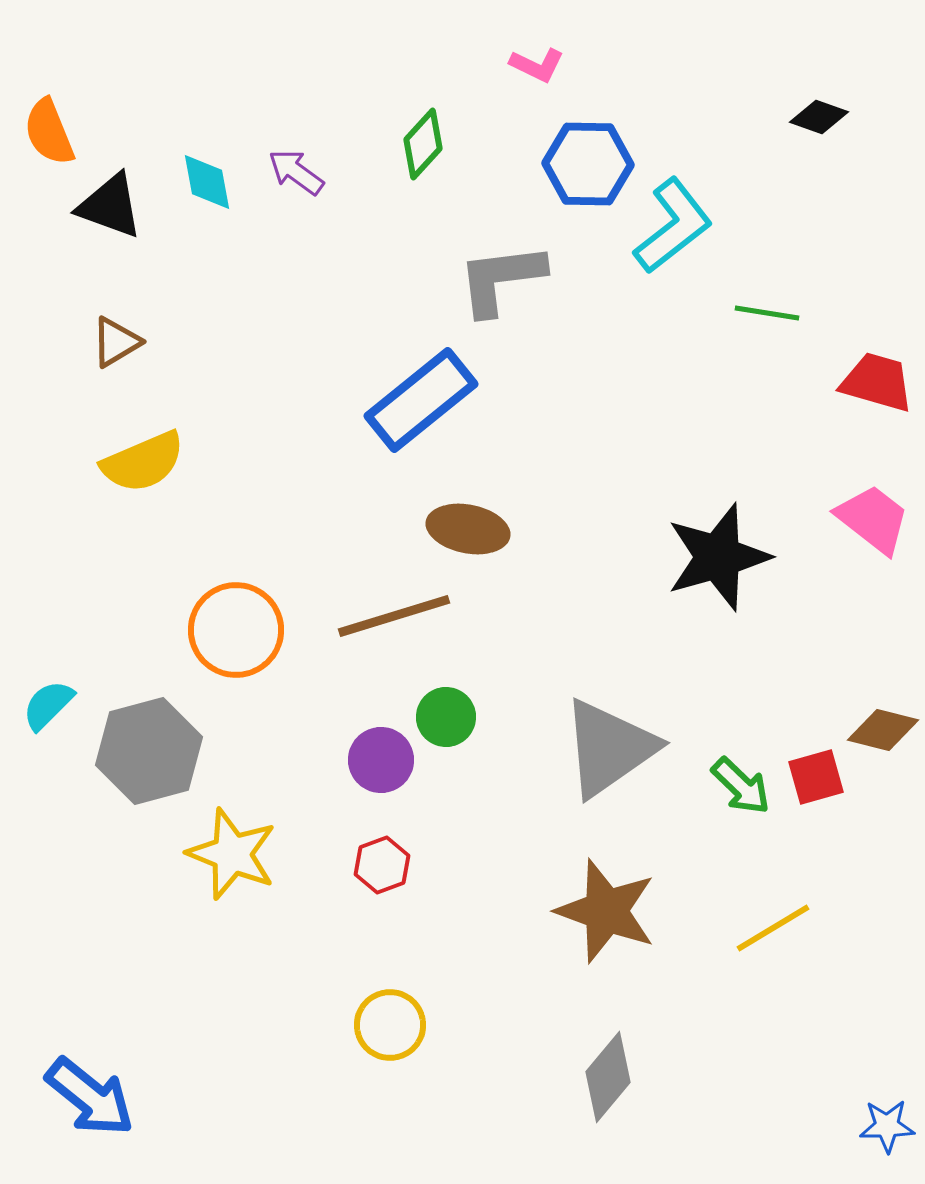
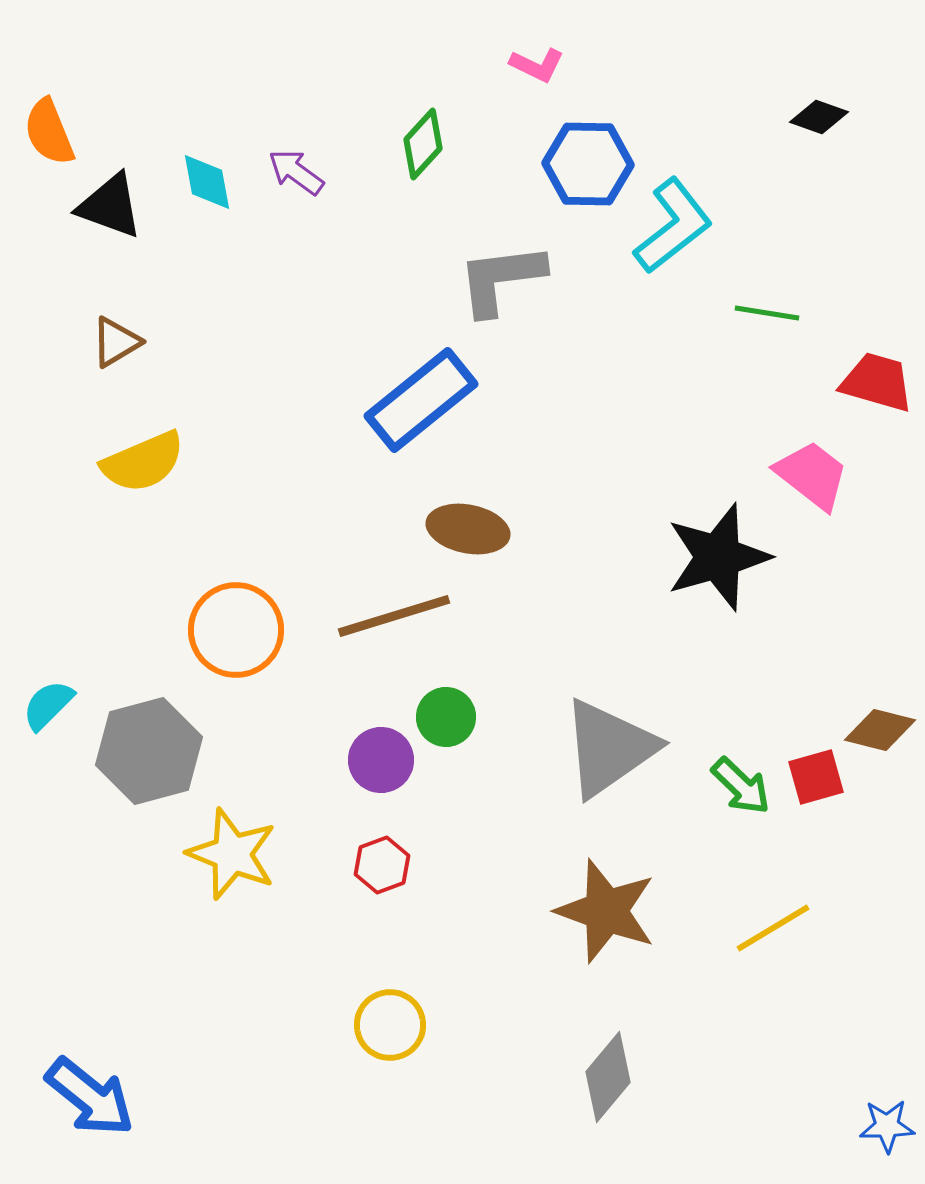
pink trapezoid: moved 61 px left, 44 px up
brown diamond: moved 3 px left
